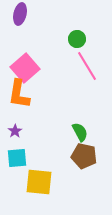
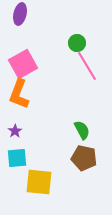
green circle: moved 4 px down
pink square: moved 2 px left, 4 px up; rotated 12 degrees clockwise
orange L-shape: rotated 12 degrees clockwise
green semicircle: moved 2 px right, 2 px up
brown pentagon: moved 2 px down
